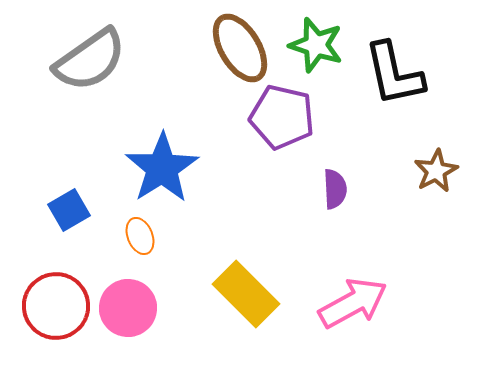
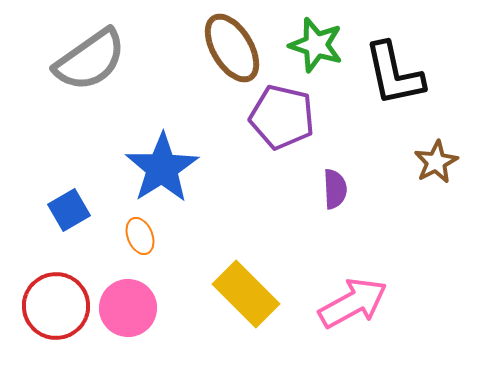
brown ellipse: moved 8 px left
brown star: moved 9 px up
